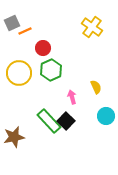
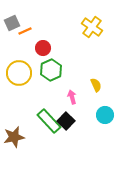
yellow semicircle: moved 2 px up
cyan circle: moved 1 px left, 1 px up
